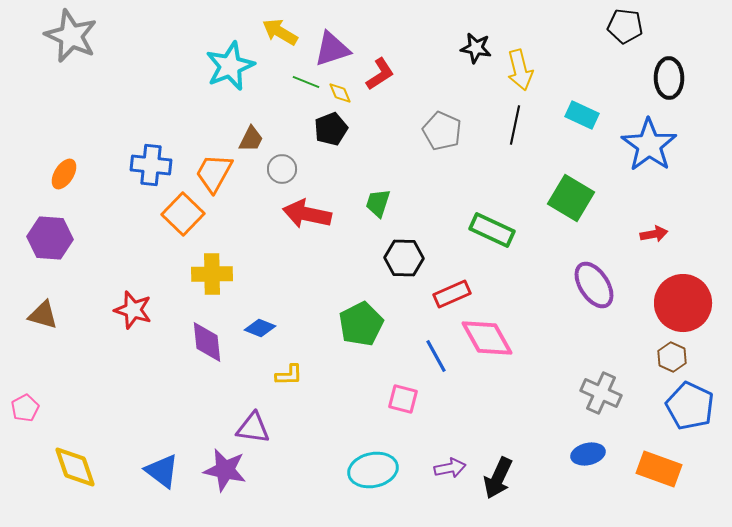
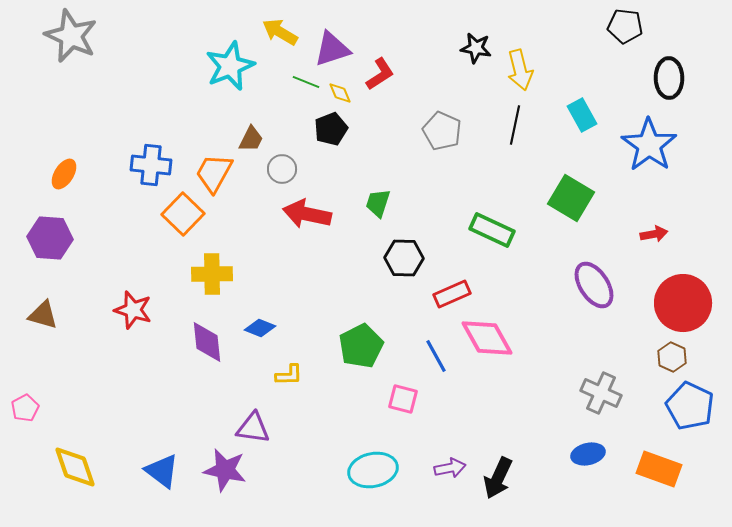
cyan rectangle at (582, 115): rotated 36 degrees clockwise
green pentagon at (361, 324): moved 22 px down
